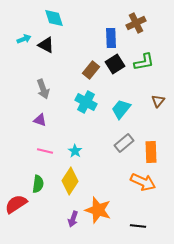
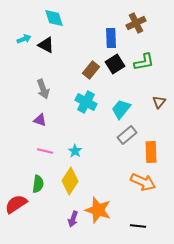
brown triangle: moved 1 px right, 1 px down
gray rectangle: moved 3 px right, 8 px up
